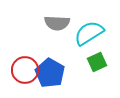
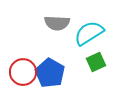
green square: moved 1 px left
red circle: moved 2 px left, 2 px down
